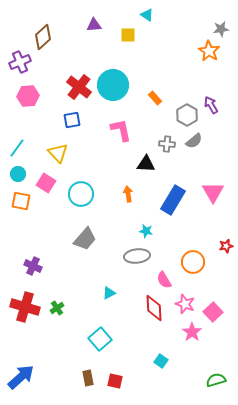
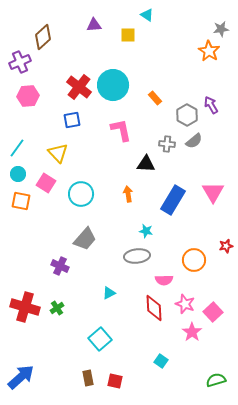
orange circle at (193, 262): moved 1 px right, 2 px up
purple cross at (33, 266): moved 27 px right
pink semicircle at (164, 280): rotated 60 degrees counterclockwise
